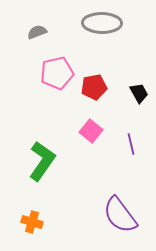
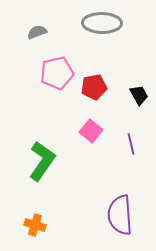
black trapezoid: moved 2 px down
purple semicircle: rotated 33 degrees clockwise
orange cross: moved 3 px right, 3 px down
